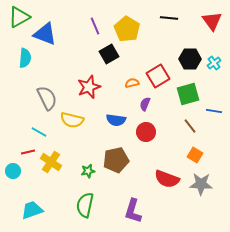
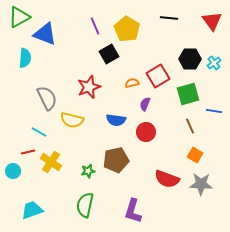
brown line: rotated 14 degrees clockwise
